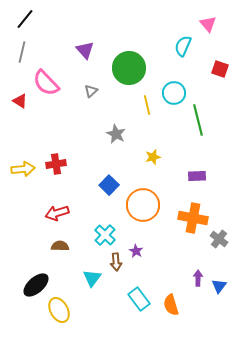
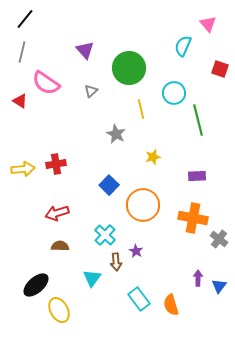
pink semicircle: rotated 12 degrees counterclockwise
yellow line: moved 6 px left, 4 px down
